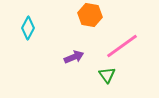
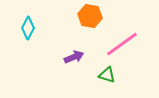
orange hexagon: moved 1 px down
pink line: moved 2 px up
green triangle: rotated 36 degrees counterclockwise
